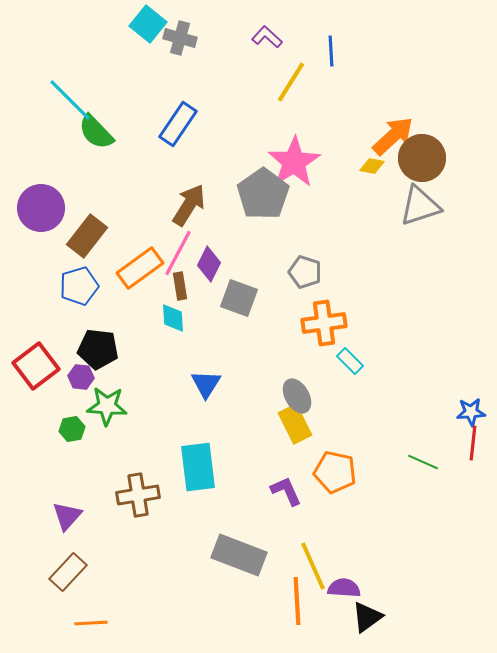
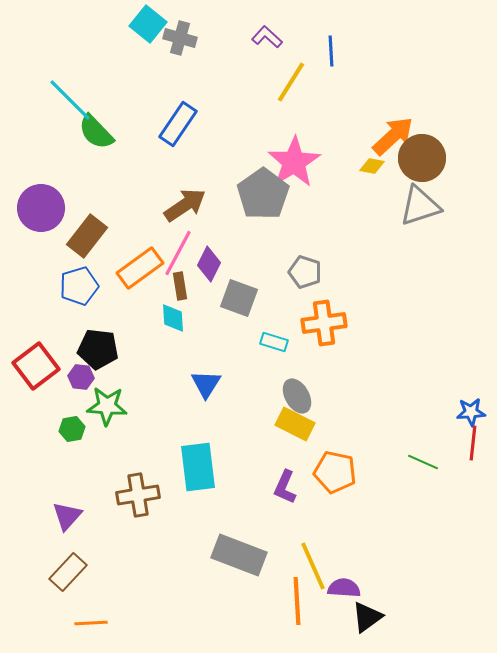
brown arrow at (189, 205): moved 4 px left; rotated 24 degrees clockwise
cyan rectangle at (350, 361): moved 76 px left, 19 px up; rotated 28 degrees counterclockwise
yellow rectangle at (295, 424): rotated 36 degrees counterclockwise
purple L-shape at (286, 491): moved 1 px left, 4 px up; rotated 132 degrees counterclockwise
